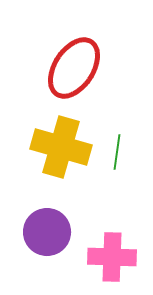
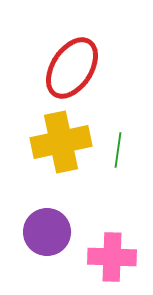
red ellipse: moved 2 px left
yellow cross: moved 5 px up; rotated 28 degrees counterclockwise
green line: moved 1 px right, 2 px up
